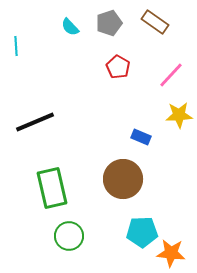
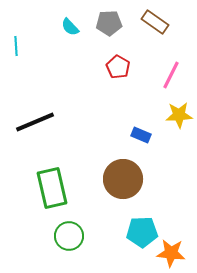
gray pentagon: rotated 15 degrees clockwise
pink line: rotated 16 degrees counterclockwise
blue rectangle: moved 2 px up
